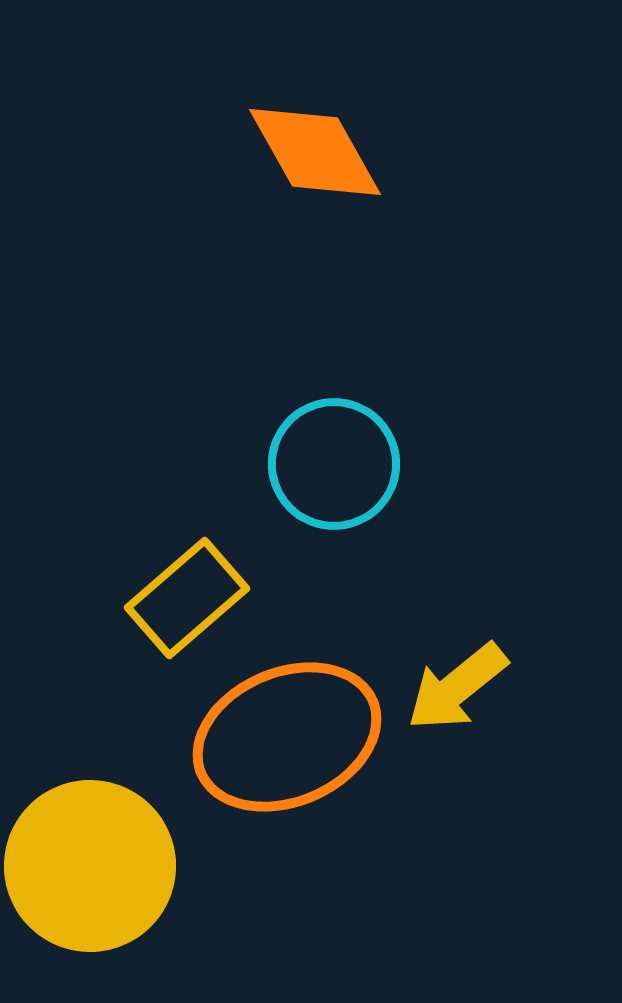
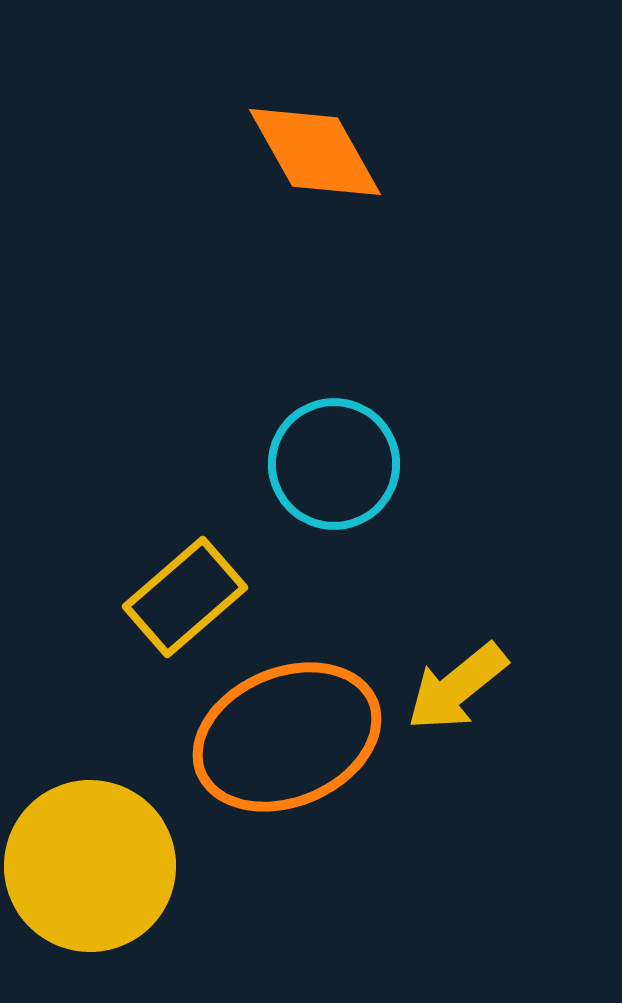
yellow rectangle: moved 2 px left, 1 px up
